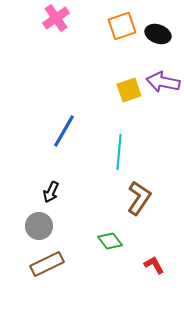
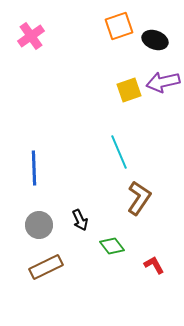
pink cross: moved 25 px left, 18 px down
orange square: moved 3 px left
black ellipse: moved 3 px left, 6 px down
purple arrow: rotated 24 degrees counterclockwise
blue line: moved 30 px left, 37 px down; rotated 32 degrees counterclockwise
cyan line: rotated 28 degrees counterclockwise
black arrow: moved 29 px right, 28 px down; rotated 50 degrees counterclockwise
gray circle: moved 1 px up
green diamond: moved 2 px right, 5 px down
brown rectangle: moved 1 px left, 3 px down
